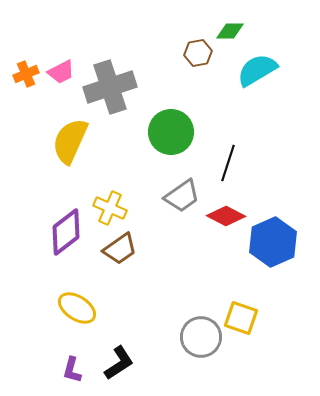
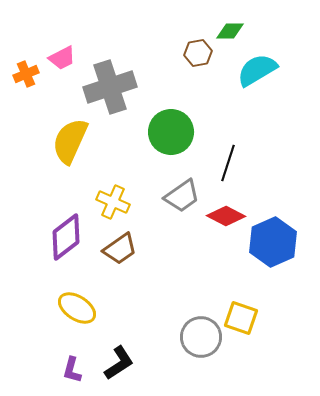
pink trapezoid: moved 1 px right, 14 px up
yellow cross: moved 3 px right, 6 px up
purple diamond: moved 5 px down
